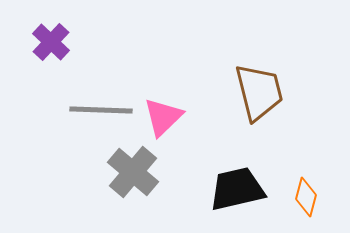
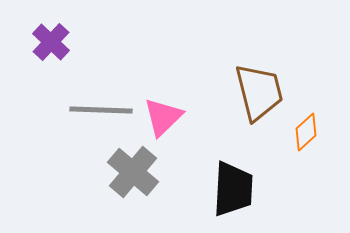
black trapezoid: moved 4 px left; rotated 106 degrees clockwise
orange diamond: moved 65 px up; rotated 33 degrees clockwise
